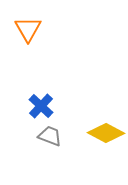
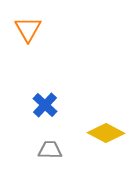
blue cross: moved 4 px right, 1 px up
gray trapezoid: moved 14 px down; rotated 20 degrees counterclockwise
